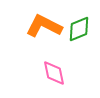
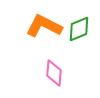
pink diamond: rotated 16 degrees clockwise
